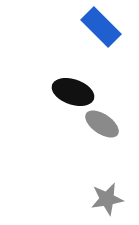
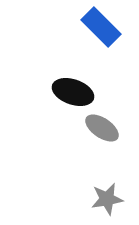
gray ellipse: moved 4 px down
